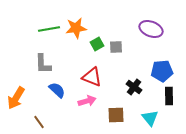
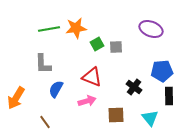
blue semicircle: moved 1 px left, 1 px up; rotated 102 degrees counterclockwise
brown line: moved 6 px right
